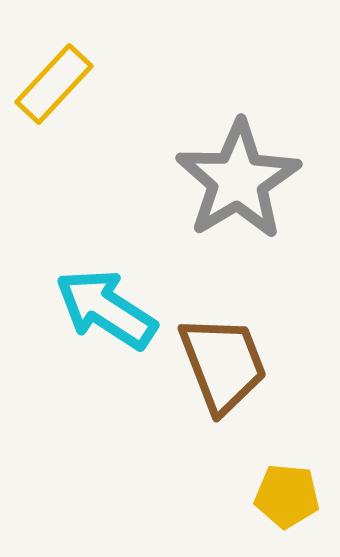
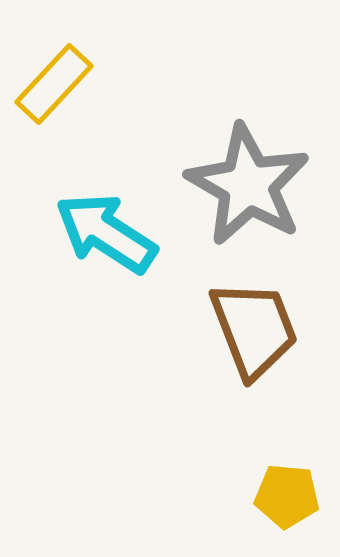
gray star: moved 10 px right, 5 px down; rotated 11 degrees counterclockwise
cyan arrow: moved 76 px up
brown trapezoid: moved 31 px right, 35 px up
